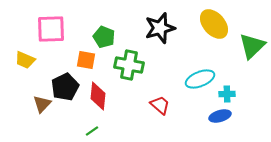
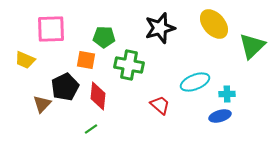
green pentagon: rotated 20 degrees counterclockwise
cyan ellipse: moved 5 px left, 3 px down
green line: moved 1 px left, 2 px up
